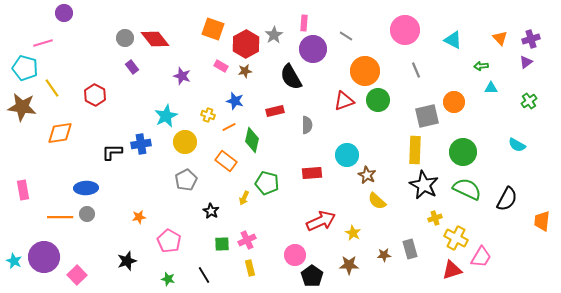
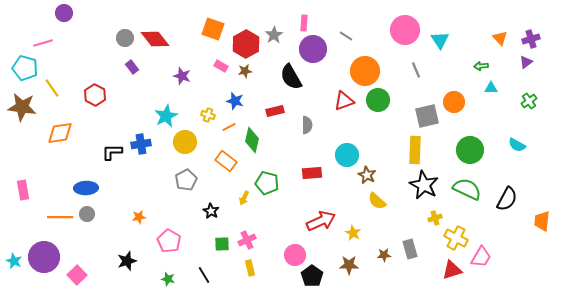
cyan triangle at (453, 40): moved 13 px left; rotated 30 degrees clockwise
green circle at (463, 152): moved 7 px right, 2 px up
